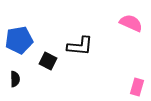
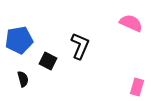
black L-shape: rotated 72 degrees counterclockwise
black semicircle: moved 8 px right; rotated 14 degrees counterclockwise
